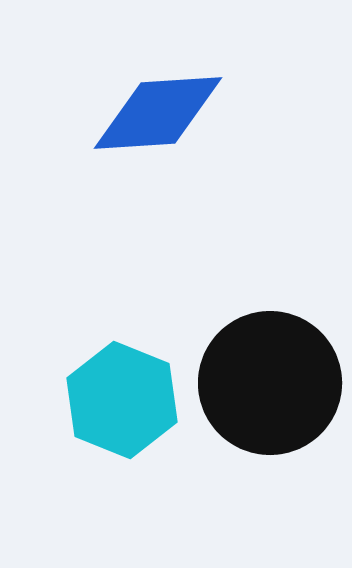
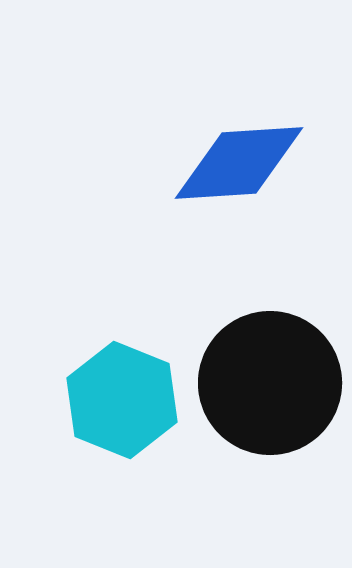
blue diamond: moved 81 px right, 50 px down
